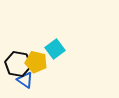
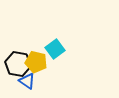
blue triangle: moved 2 px right, 1 px down
